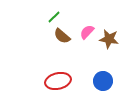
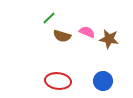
green line: moved 5 px left, 1 px down
pink semicircle: rotated 70 degrees clockwise
brown semicircle: rotated 24 degrees counterclockwise
red ellipse: rotated 20 degrees clockwise
